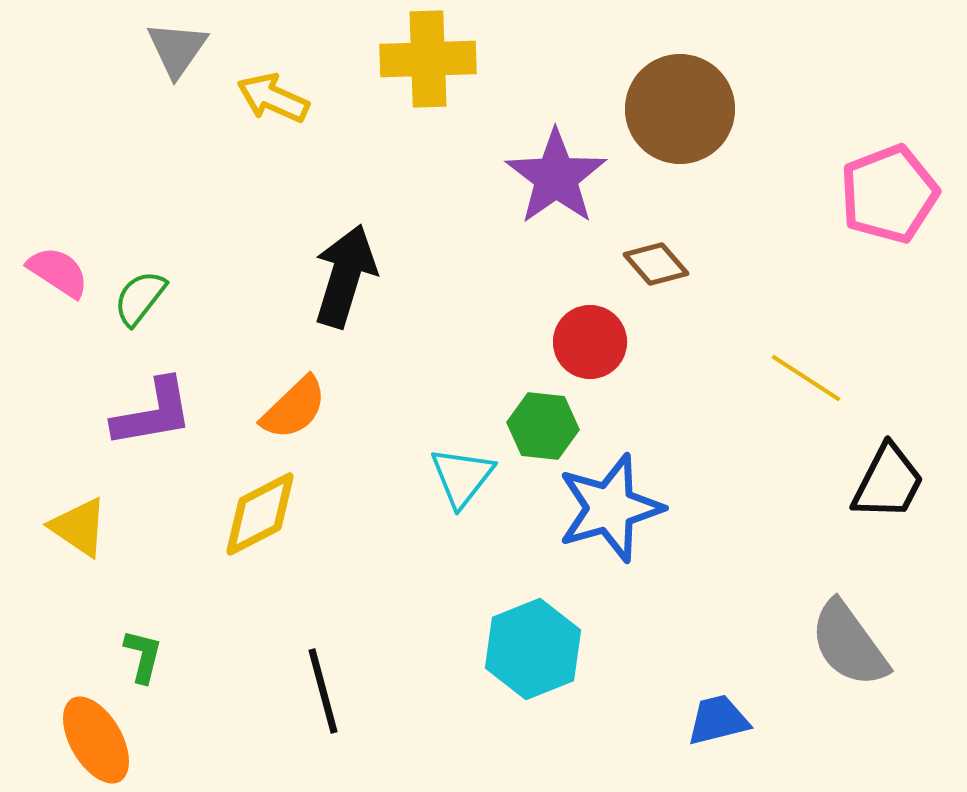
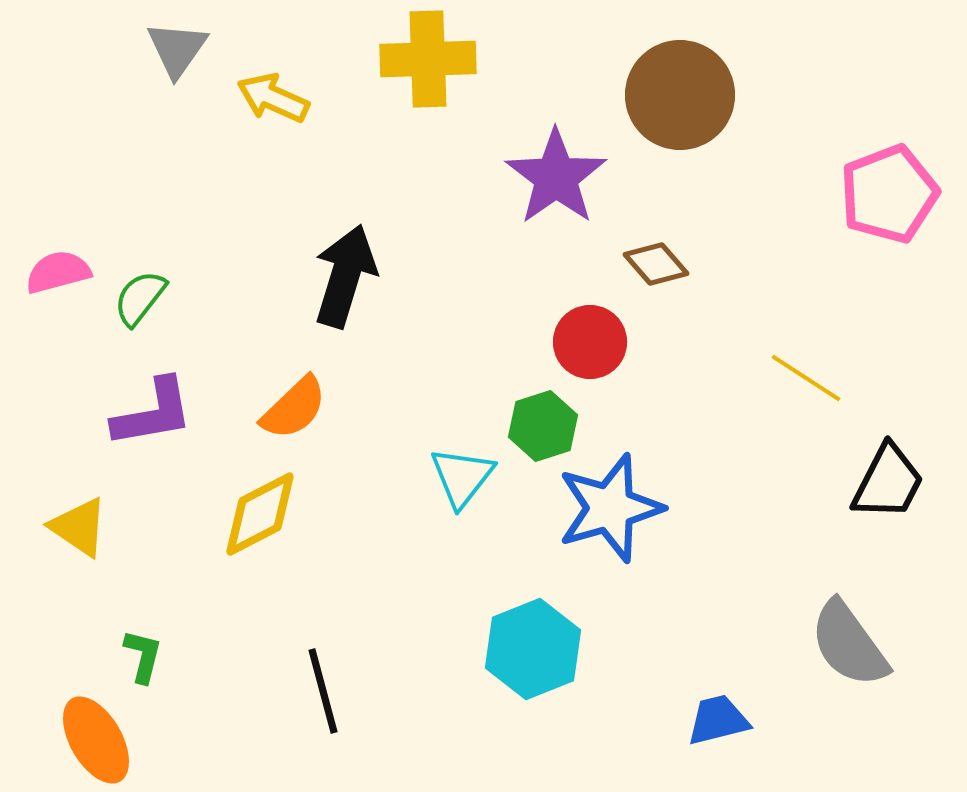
brown circle: moved 14 px up
pink semicircle: rotated 48 degrees counterclockwise
green hexagon: rotated 24 degrees counterclockwise
